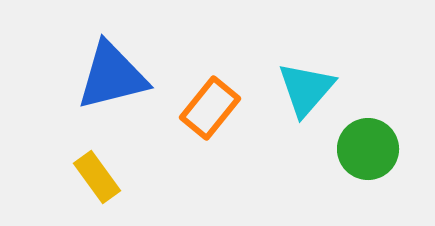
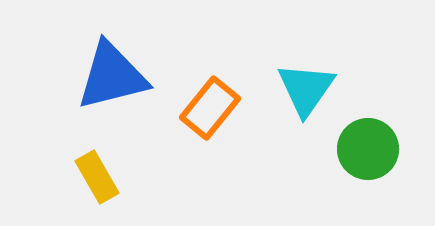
cyan triangle: rotated 6 degrees counterclockwise
yellow rectangle: rotated 6 degrees clockwise
